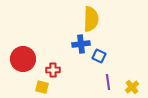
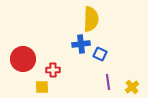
blue square: moved 1 px right, 2 px up
yellow square: rotated 16 degrees counterclockwise
